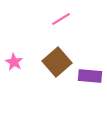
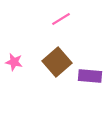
pink star: rotated 18 degrees counterclockwise
